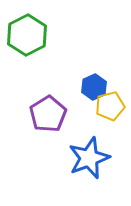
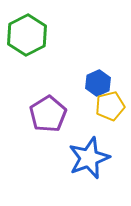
blue hexagon: moved 4 px right, 4 px up
